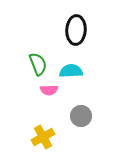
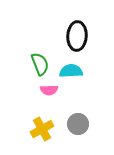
black ellipse: moved 1 px right, 6 px down
green semicircle: moved 2 px right
gray circle: moved 3 px left, 8 px down
yellow cross: moved 1 px left, 8 px up
